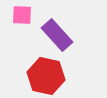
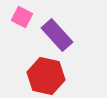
pink square: moved 2 px down; rotated 25 degrees clockwise
